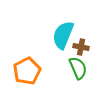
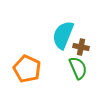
orange pentagon: moved 2 px up; rotated 20 degrees counterclockwise
